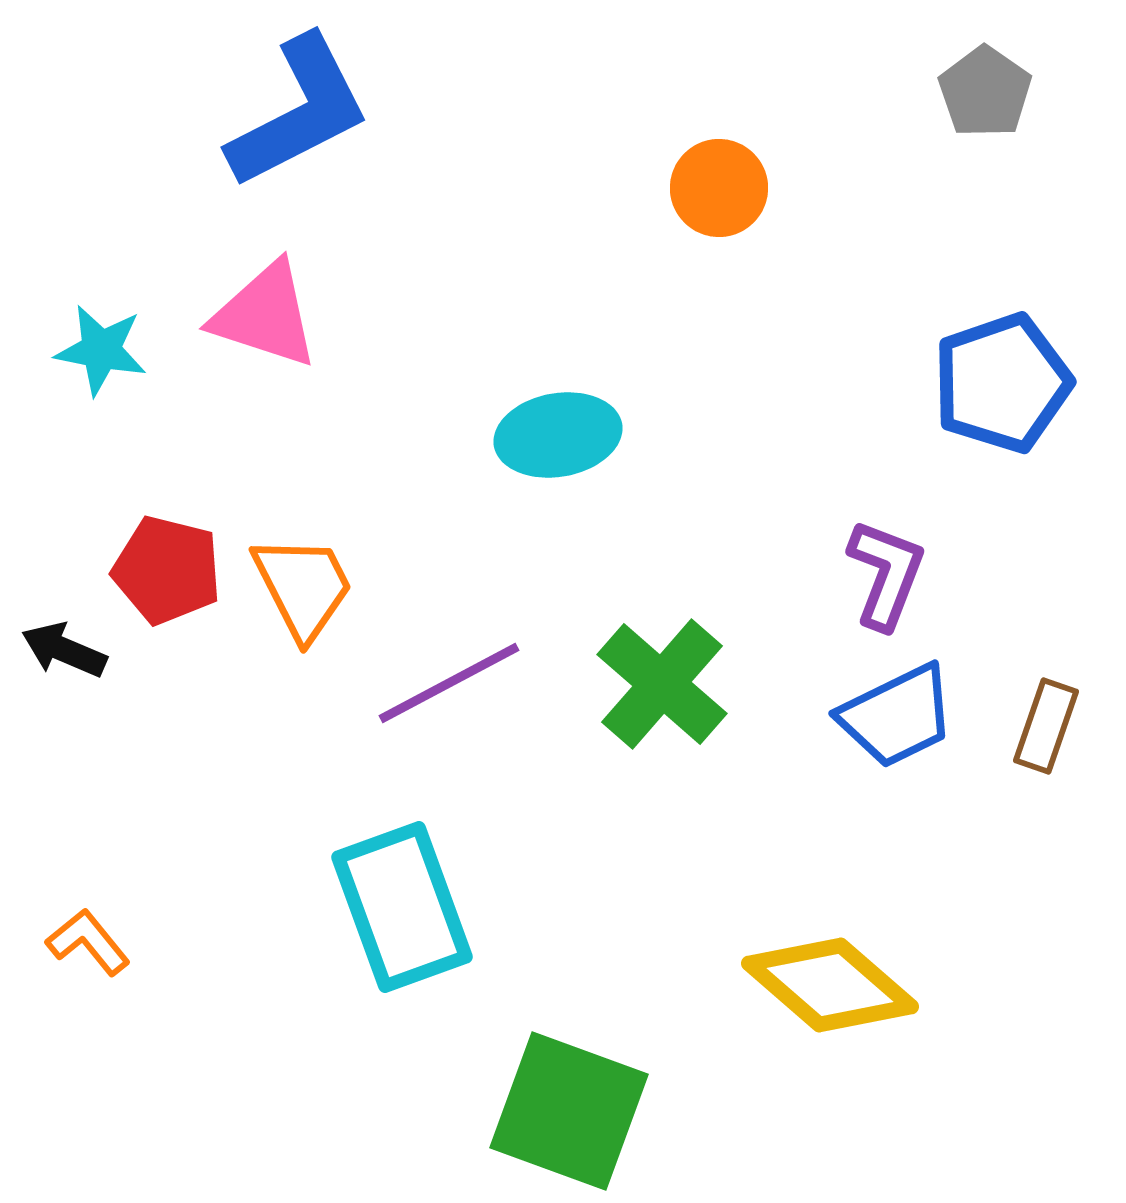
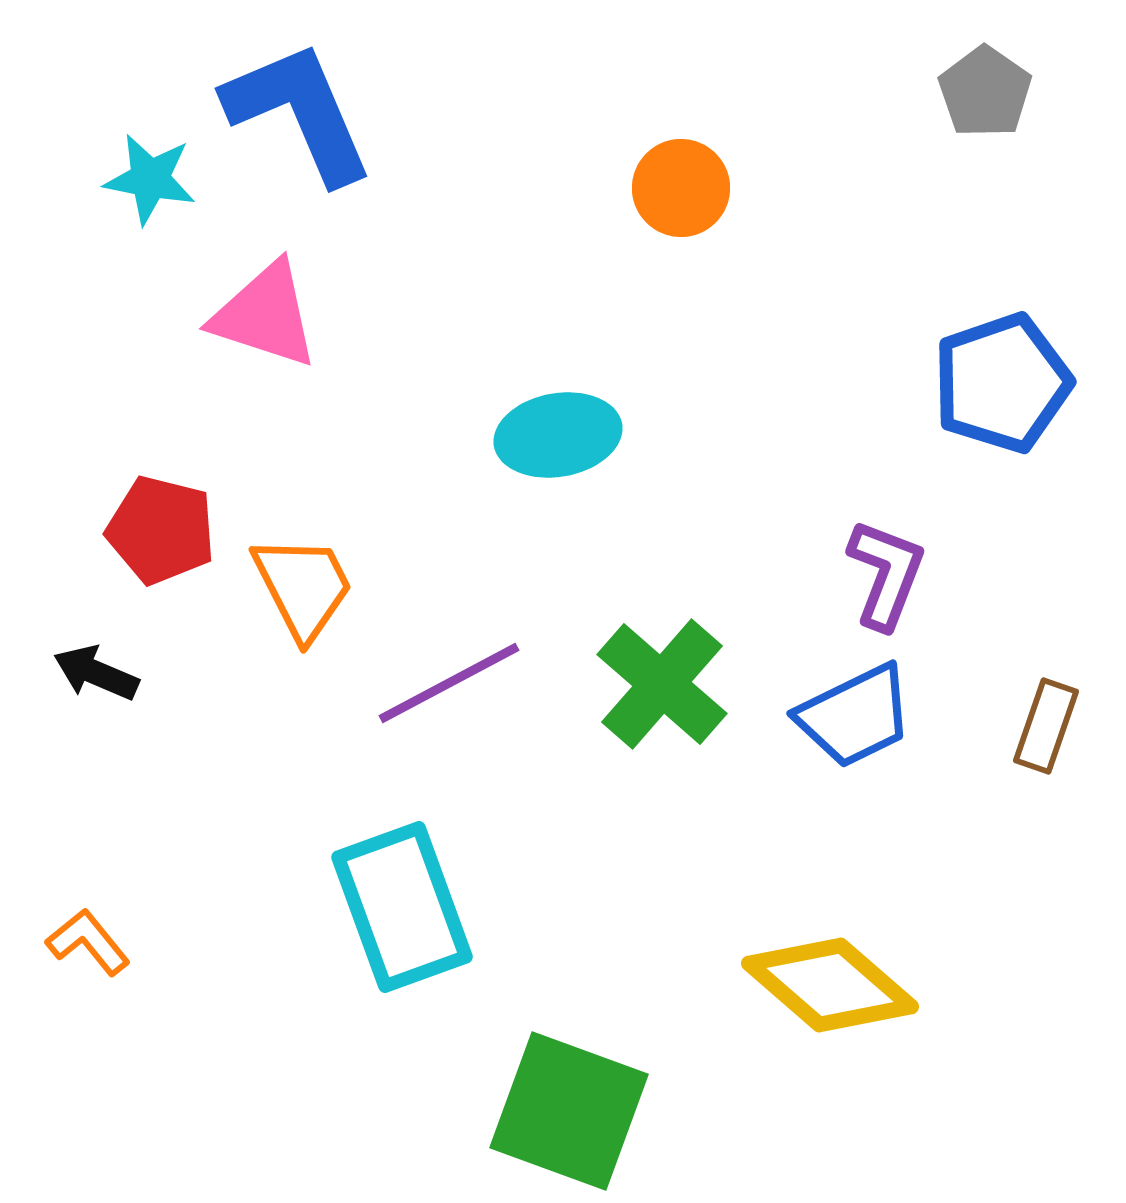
blue L-shape: rotated 86 degrees counterclockwise
orange circle: moved 38 px left
cyan star: moved 49 px right, 171 px up
red pentagon: moved 6 px left, 40 px up
black arrow: moved 32 px right, 23 px down
blue trapezoid: moved 42 px left
